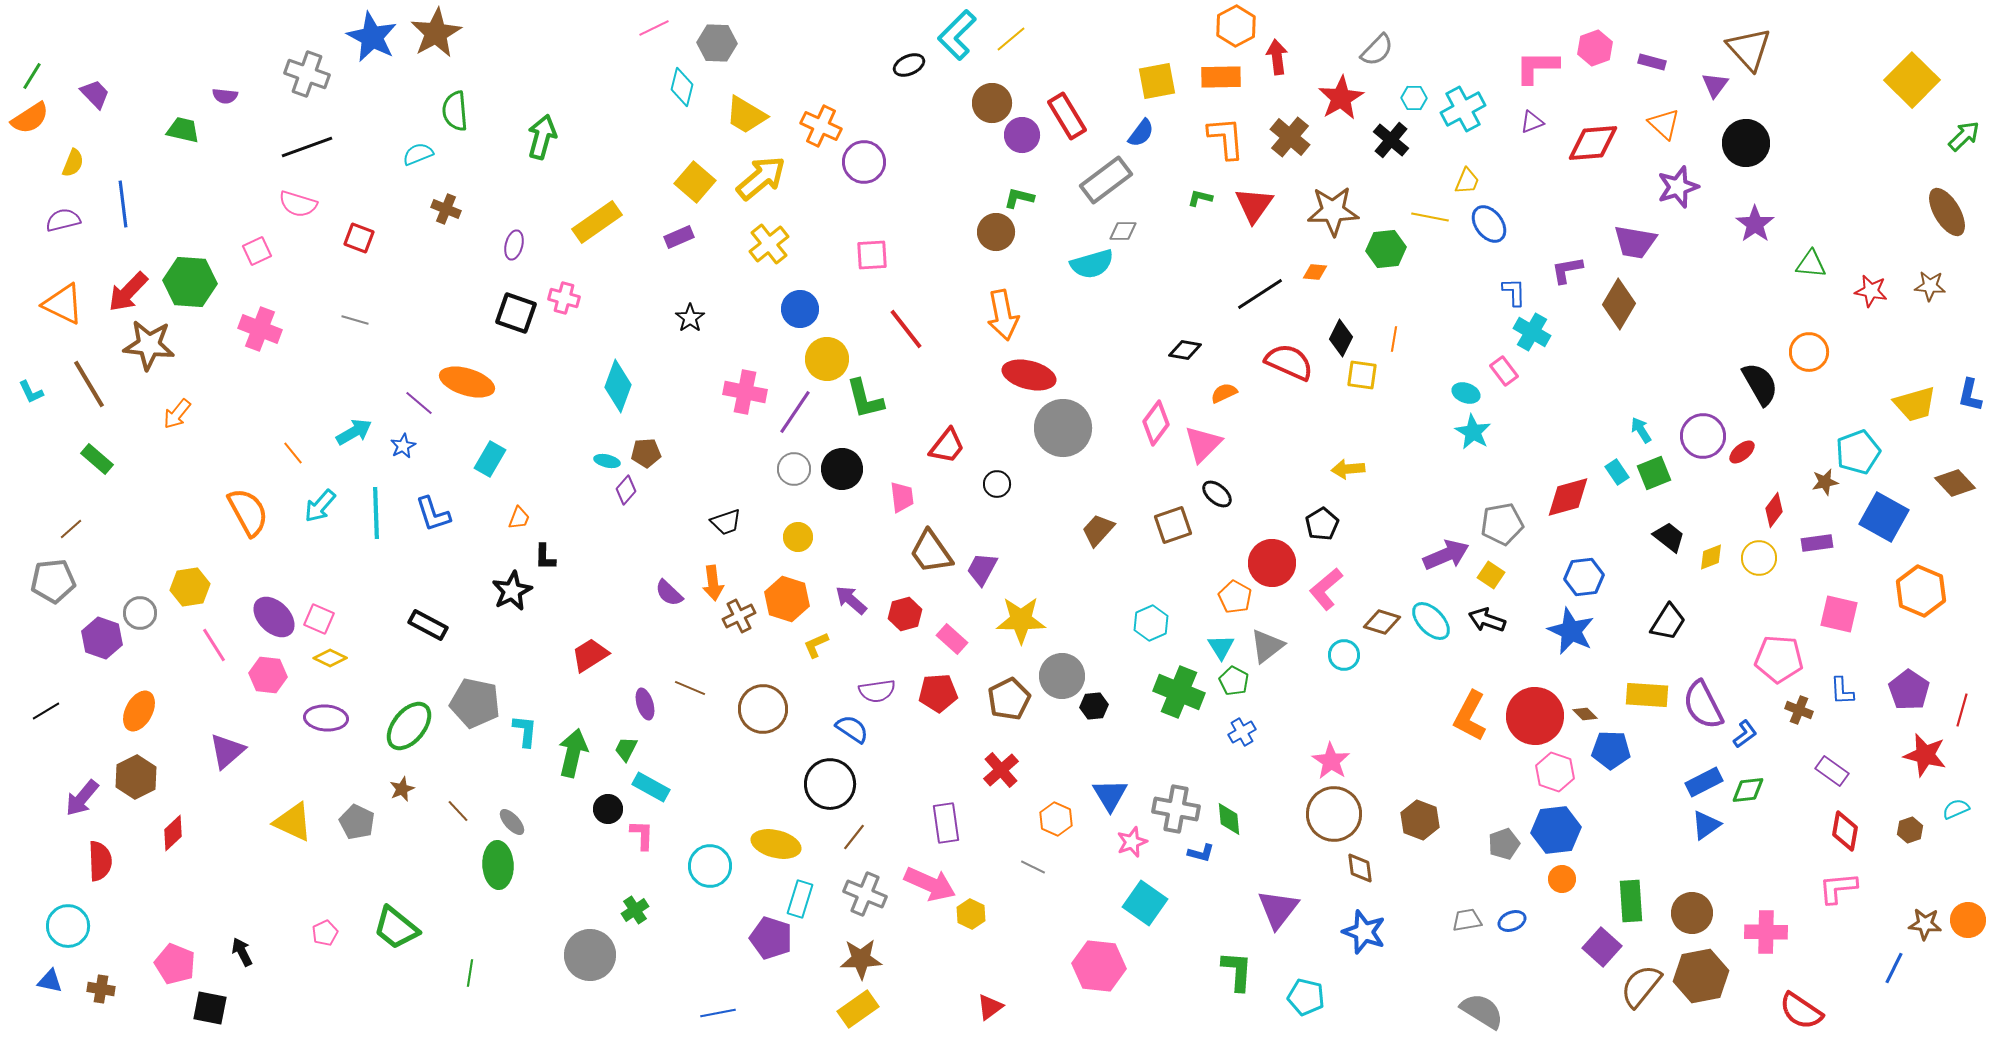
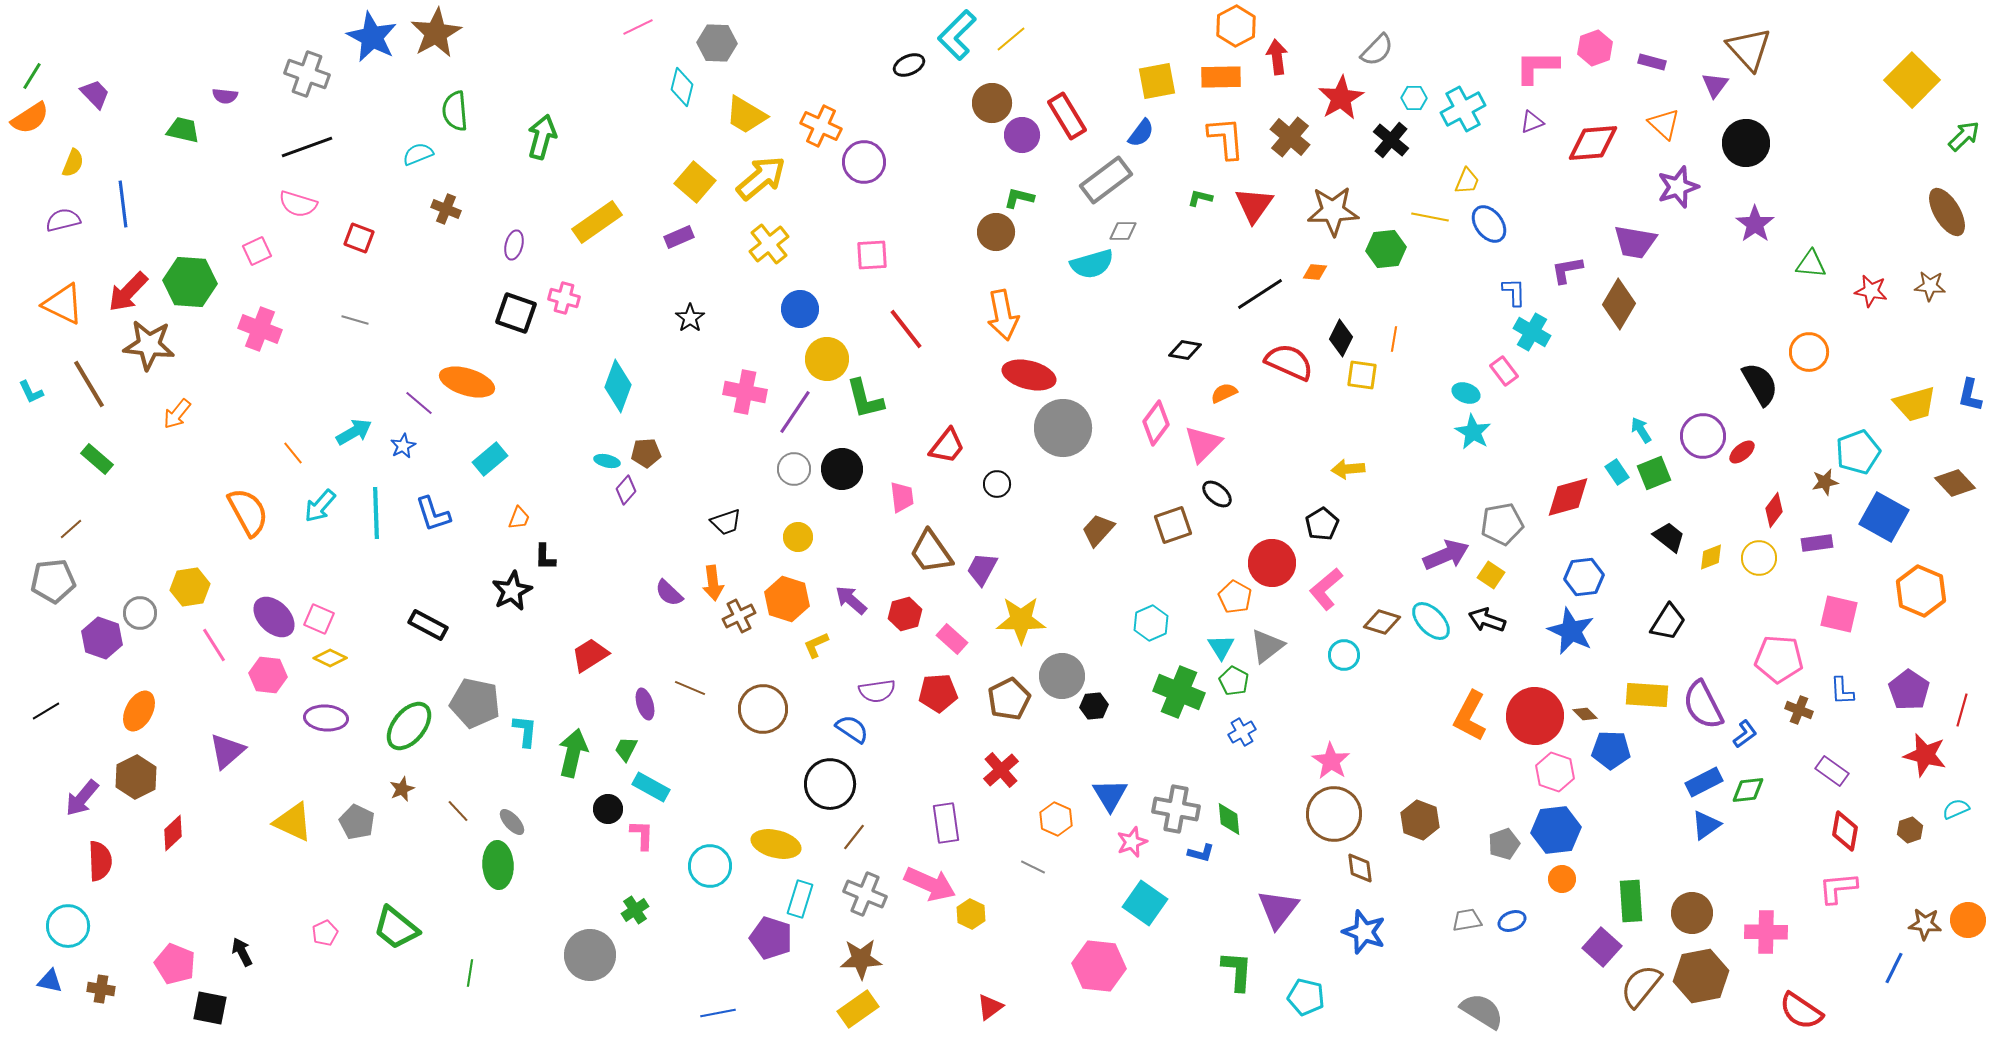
pink line at (654, 28): moved 16 px left, 1 px up
cyan rectangle at (490, 459): rotated 20 degrees clockwise
